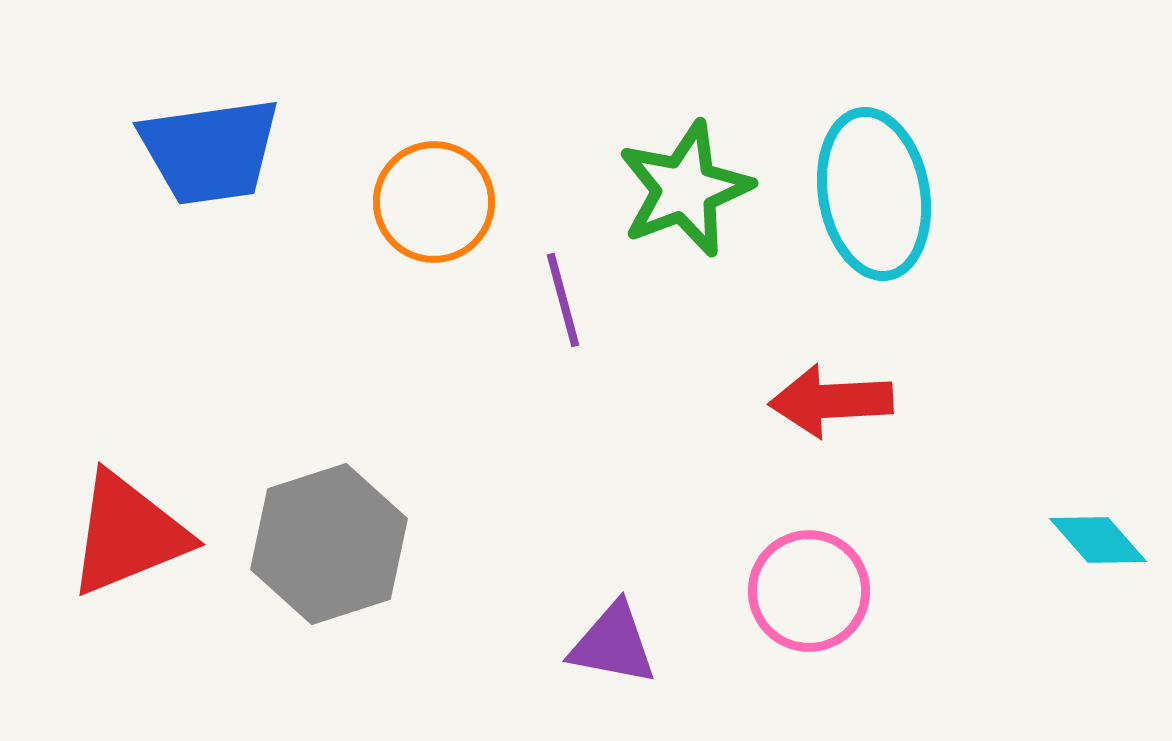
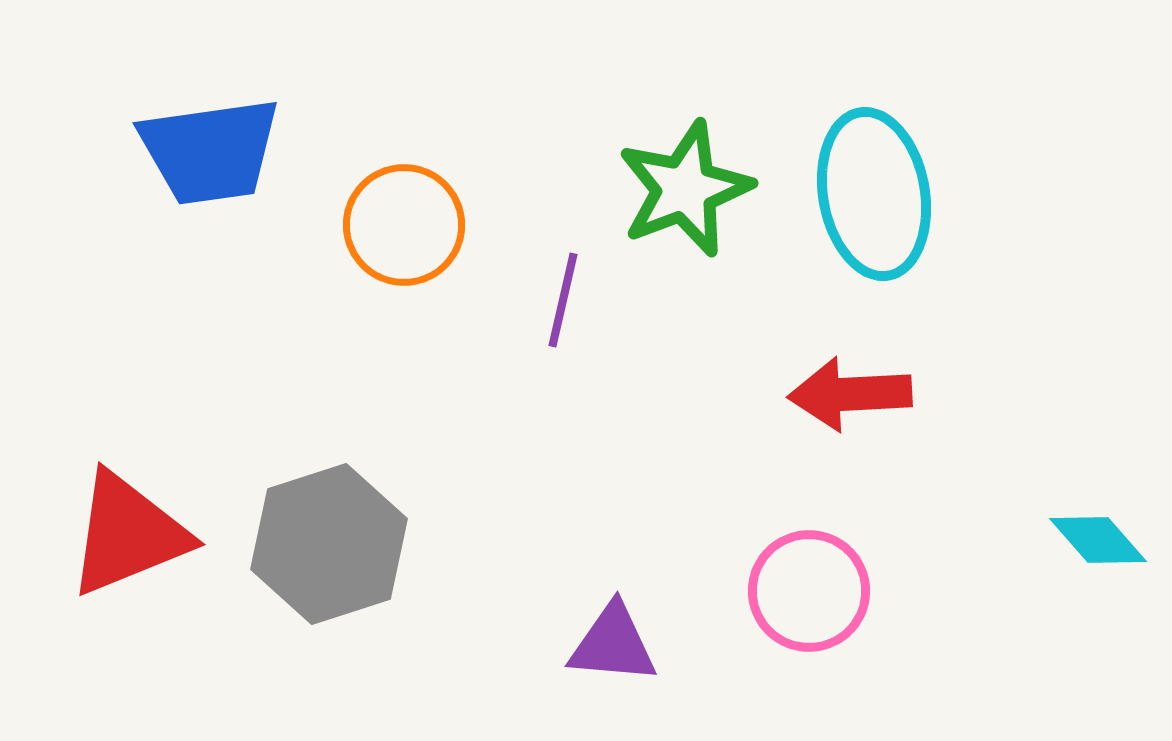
orange circle: moved 30 px left, 23 px down
purple line: rotated 28 degrees clockwise
red arrow: moved 19 px right, 7 px up
purple triangle: rotated 6 degrees counterclockwise
